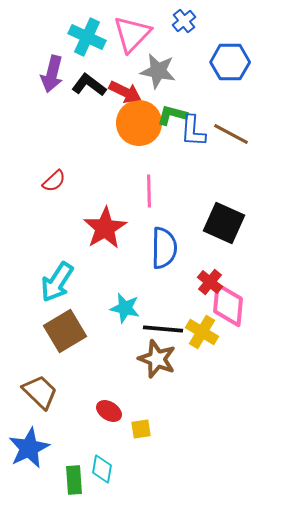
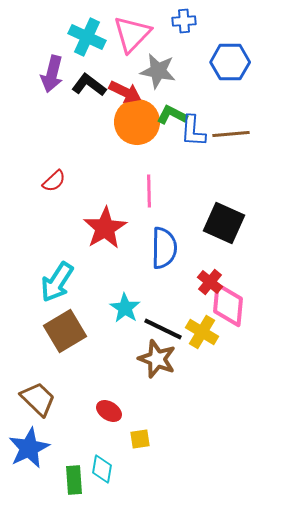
blue cross: rotated 35 degrees clockwise
green L-shape: rotated 12 degrees clockwise
orange circle: moved 2 px left, 1 px up
brown line: rotated 33 degrees counterclockwise
cyan star: rotated 20 degrees clockwise
black line: rotated 21 degrees clockwise
brown trapezoid: moved 2 px left, 7 px down
yellow square: moved 1 px left, 10 px down
